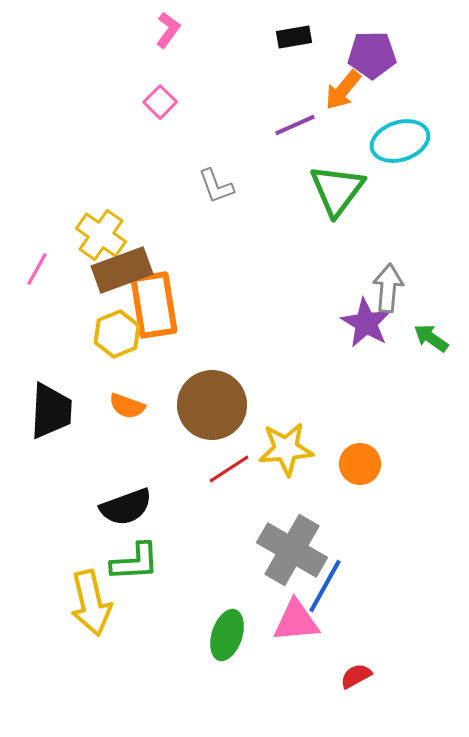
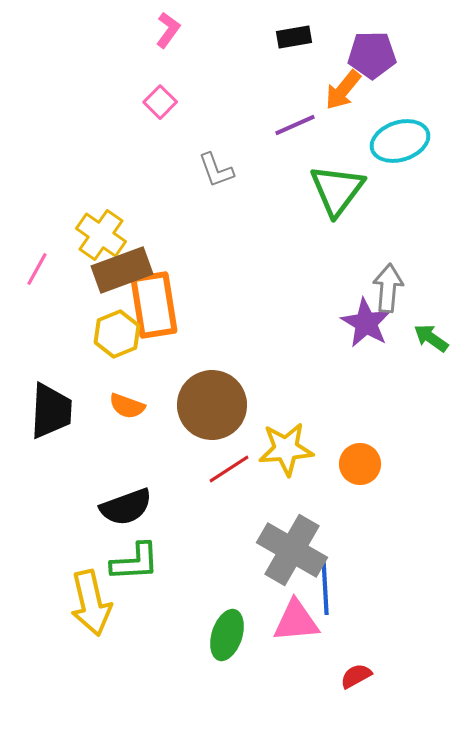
gray L-shape: moved 16 px up
blue line: rotated 32 degrees counterclockwise
